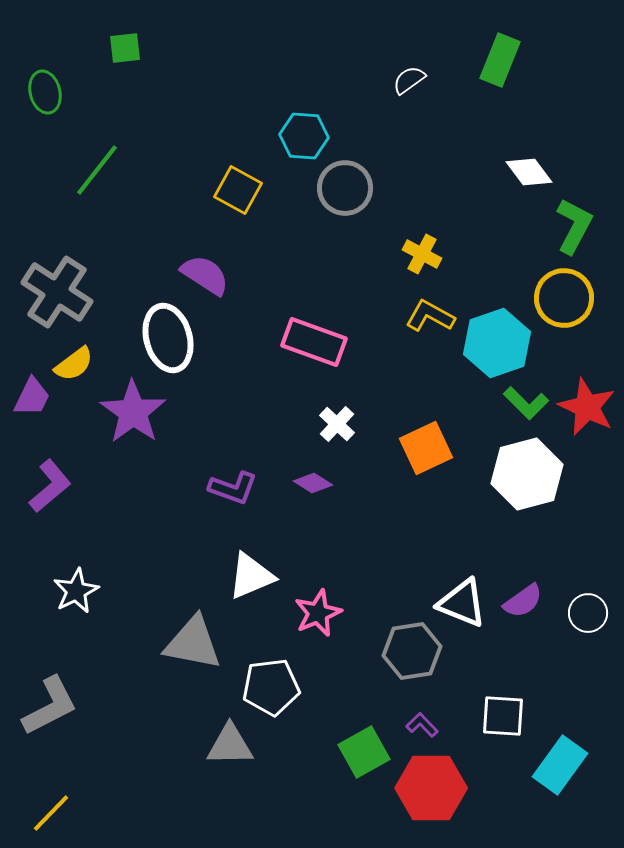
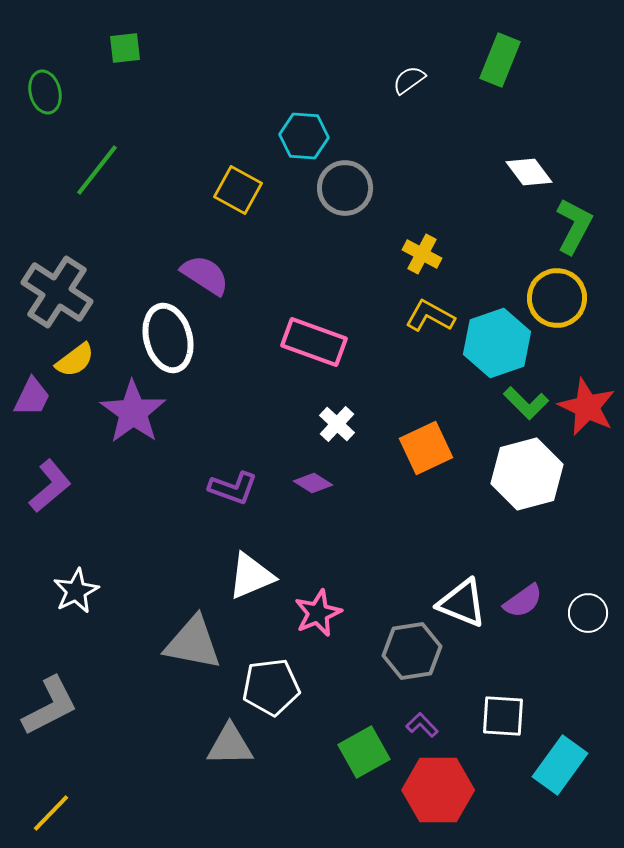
yellow circle at (564, 298): moved 7 px left
yellow semicircle at (74, 364): moved 1 px right, 4 px up
red hexagon at (431, 788): moved 7 px right, 2 px down
